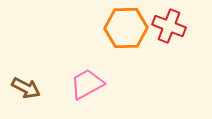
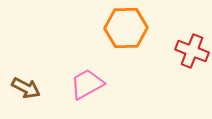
red cross: moved 23 px right, 25 px down
